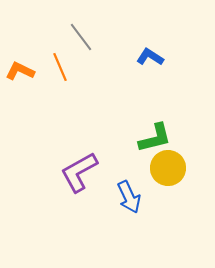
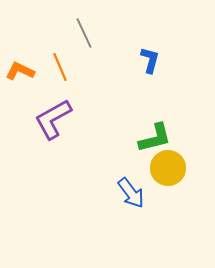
gray line: moved 3 px right, 4 px up; rotated 12 degrees clockwise
blue L-shape: moved 3 px down; rotated 72 degrees clockwise
purple L-shape: moved 26 px left, 53 px up
blue arrow: moved 2 px right, 4 px up; rotated 12 degrees counterclockwise
